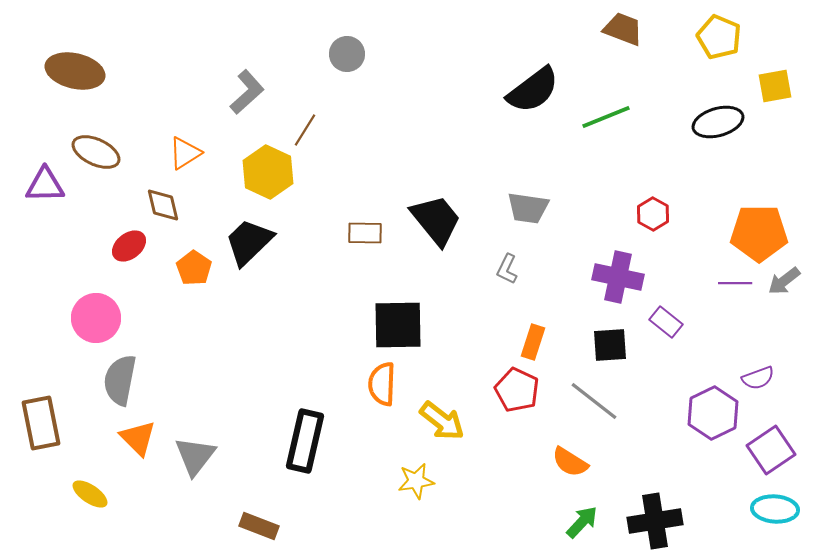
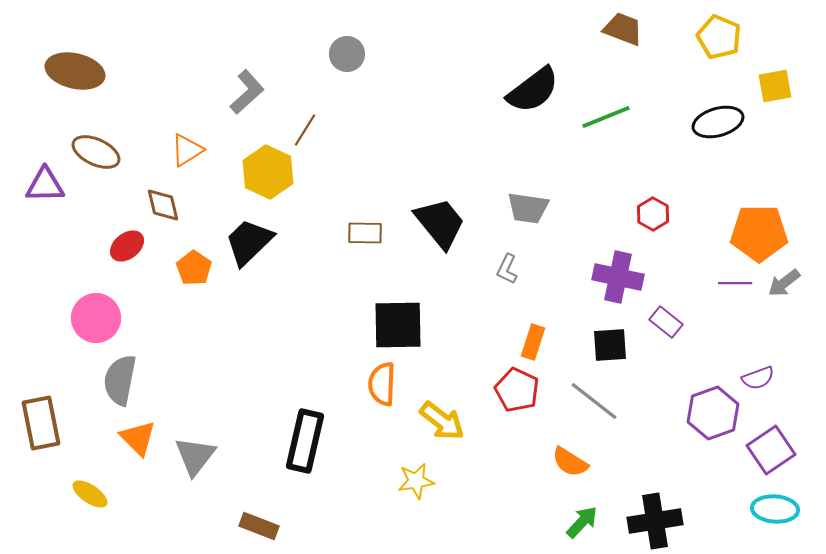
orange triangle at (185, 153): moved 2 px right, 3 px up
black trapezoid at (436, 220): moved 4 px right, 3 px down
red ellipse at (129, 246): moved 2 px left
gray arrow at (784, 281): moved 2 px down
purple hexagon at (713, 413): rotated 6 degrees clockwise
